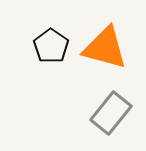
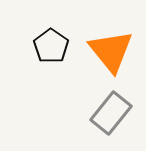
orange triangle: moved 6 px right, 3 px down; rotated 36 degrees clockwise
